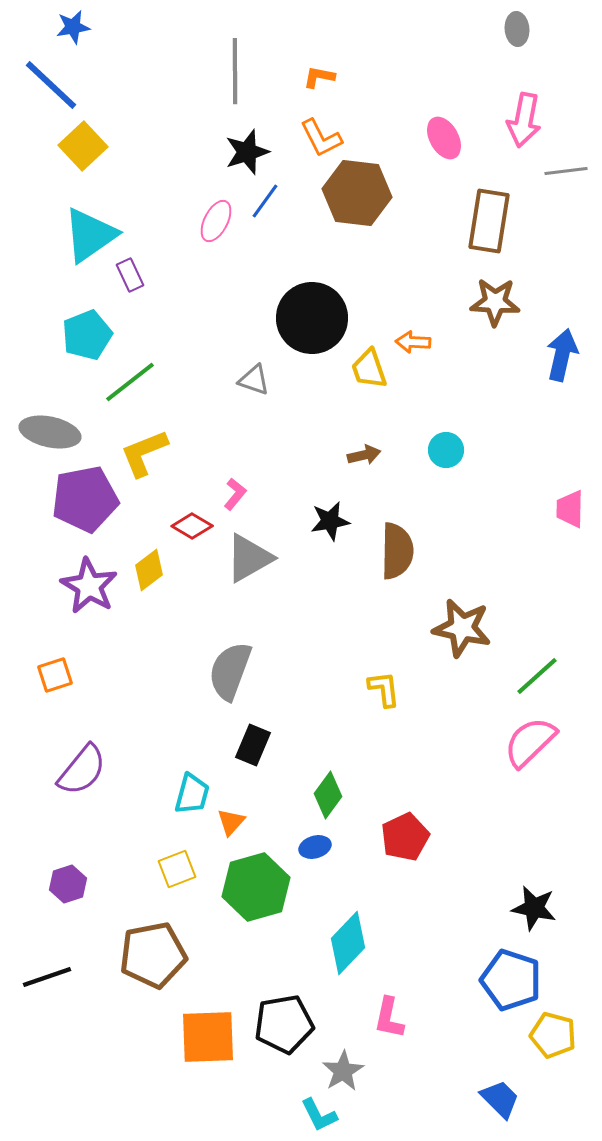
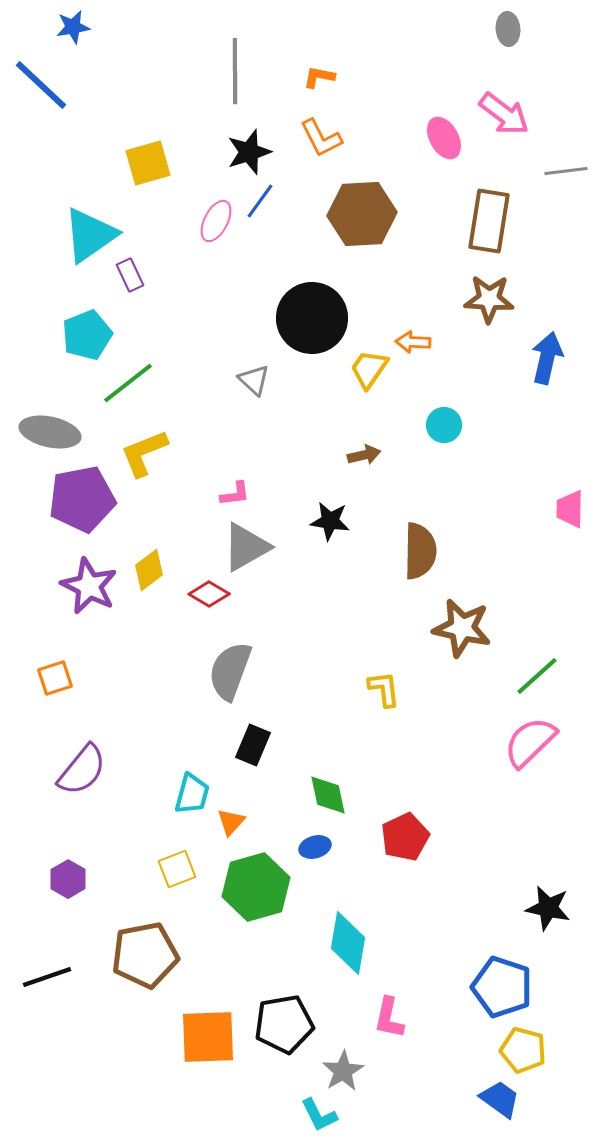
gray ellipse at (517, 29): moved 9 px left
blue line at (51, 85): moved 10 px left
pink arrow at (524, 120): moved 20 px left, 6 px up; rotated 64 degrees counterclockwise
yellow square at (83, 146): moved 65 px right, 17 px down; rotated 27 degrees clockwise
black star at (247, 152): moved 2 px right
brown hexagon at (357, 193): moved 5 px right, 21 px down; rotated 10 degrees counterclockwise
blue line at (265, 201): moved 5 px left
brown star at (495, 302): moved 6 px left, 3 px up
blue arrow at (562, 355): moved 15 px left, 3 px down
yellow trapezoid at (369, 369): rotated 54 degrees clockwise
gray triangle at (254, 380): rotated 24 degrees clockwise
green line at (130, 382): moved 2 px left, 1 px down
cyan circle at (446, 450): moved 2 px left, 25 px up
pink L-shape at (235, 494): rotated 44 degrees clockwise
purple pentagon at (85, 499): moved 3 px left
black star at (330, 521): rotated 18 degrees clockwise
red diamond at (192, 526): moved 17 px right, 68 px down
brown semicircle at (397, 551): moved 23 px right
gray triangle at (249, 558): moved 3 px left, 11 px up
purple star at (89, 586): rotated 4 degrees counterclockwise
orange square at (55, 675): moved 3 px down
green diamond at (328, 795): rotated 48 degrees counterclockwise
purple hexagon at (68, 884): moved 5 px up; rotated 12 degrees counterclockwise
black star at (534, 908): moved 14 px right
cyan diamond at (348, 943): rotated 34 degrees counterclockwise
brown pentagon at (153, 955): moved 8 px left
blue pentagon at (511, 980): moved 9 px left, 7 px down
yellow pentagon at (553, 1035): moved 30 px left, 15 px down
blue trapezoid at (500, 1099): rotated 9 degrees counterclockwise
